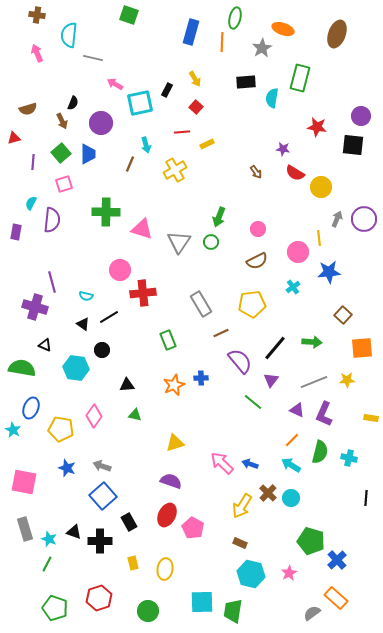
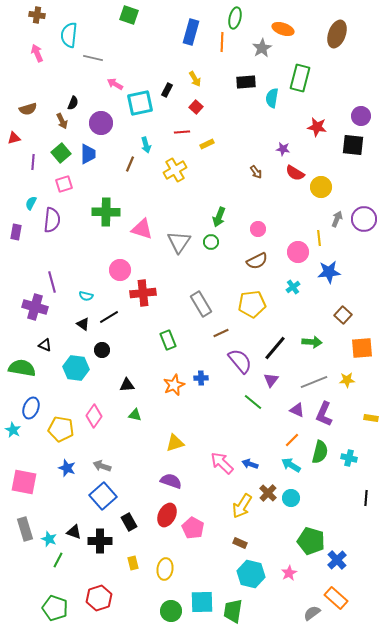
green line at (47, 564): moved 11 px right, 4 px up
green circle at (148, 611): moved 23 px right
